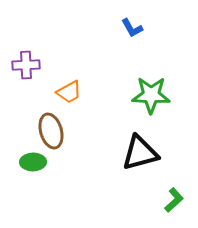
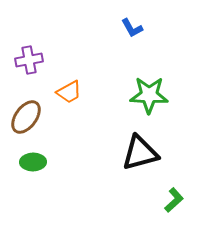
purple cross: moved 3 px right, 5 px up; rotated 8 degrees counterclockwise
green star: moved 2 px left
brown ellipse: moved 25 px left, 14 px up; rotated 52 degrees clockwise
